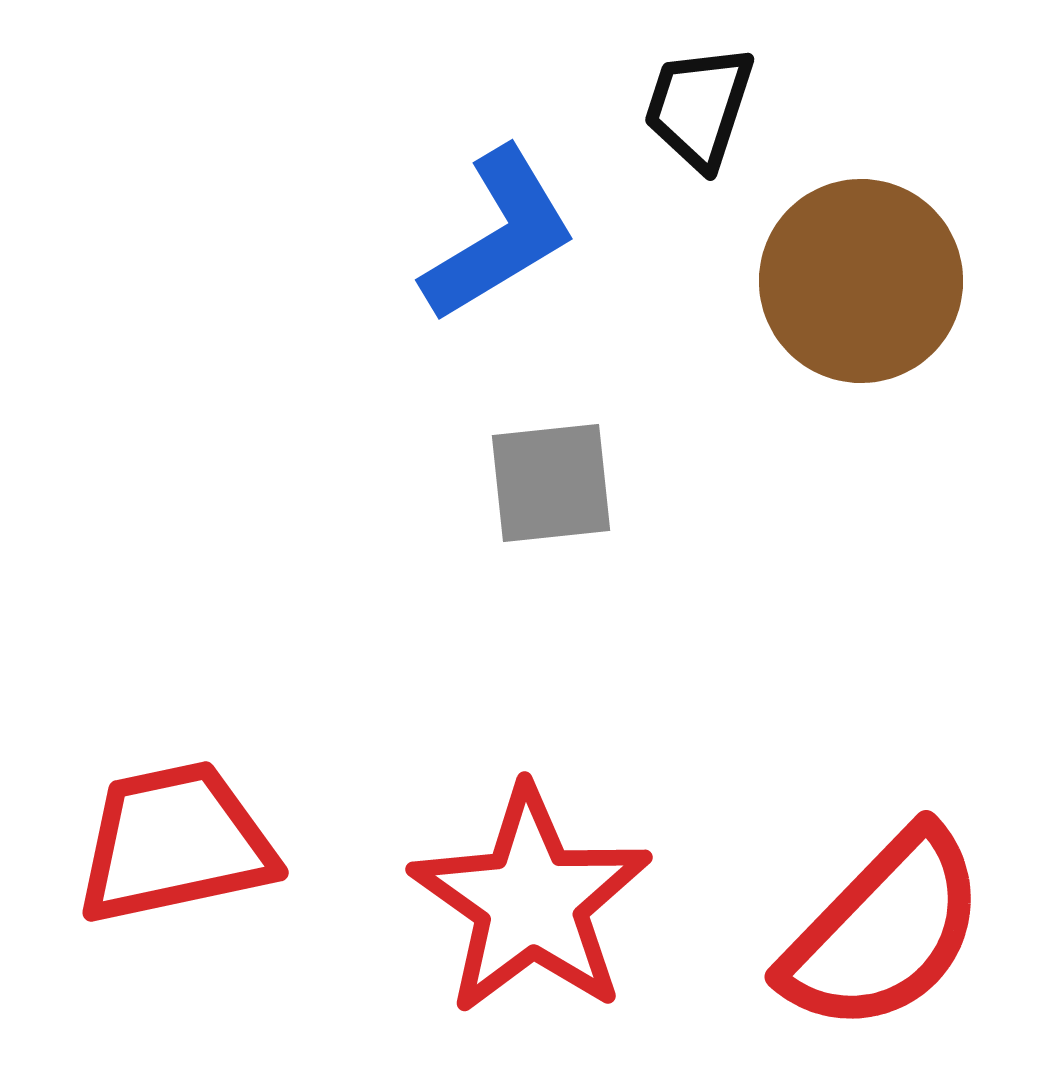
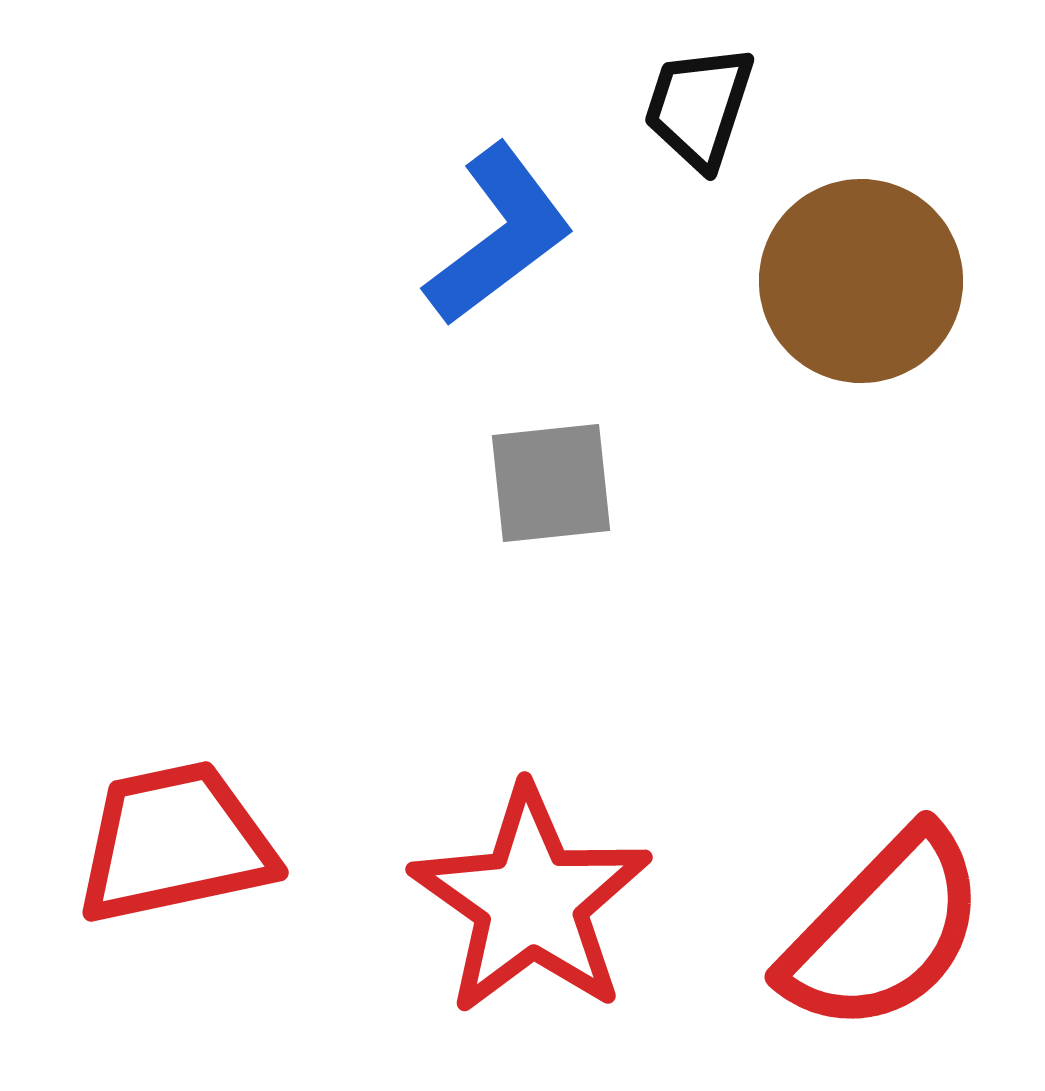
blue L-shape: rotated 6 degrees counterclockwise
